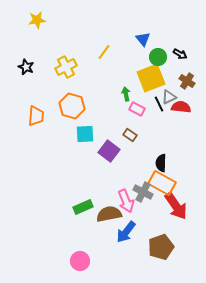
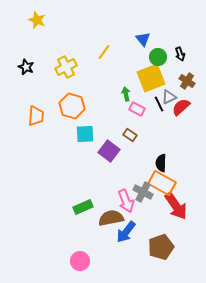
yellow star: rotated 30 degrees clockwise
black arrow: rotated 40 degrees clockwise
red semicircle: rotated 48 degrees counterclockwise
brown semicircle: moved 2 px right, 4 px down
